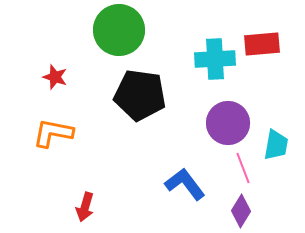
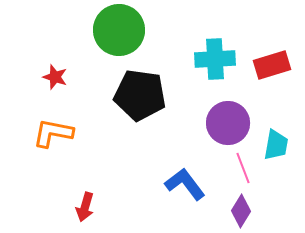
red rectangle: moved 10 px right, 21 px down; rotated 12 degrees counterclockwise
